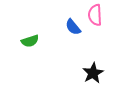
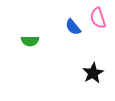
pink semicircle: moved 3 px right, 3 px down; rotated 15 degrees counterclockwise
green semicircle: rotated 18 degrees clockwise
